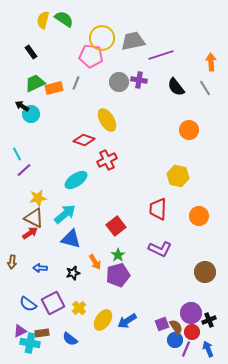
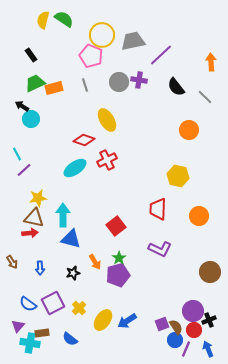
yellow circle at (102, 38): moved 3 px up
black rectangle at (31, 52): moved 3 px down
purple line at (161, 55): rotated 25 degrees counterclockwise
pink pentagon at (91, 56): rotated 15 degrees clockwise
gray line at (76, 83): moved 9 px right, 2 px down; rotated 40 degrees counterclockwise
gray line at (205, 88): moved 9 px down; rotated 14 degrees counterclockwise
cyan circle at (31, 114): moved 5 px down
cyan ellipse at (76, 180): moved 1 px left, 12 px up
cyan arrow at (65, 214): moved 2 px left, 1 px down; rotated 50 degrees counterclockwise
brown triangle at (34, 218): rotated 15 degrees counterclockwise
red arrow at (30, 233): rotated 28 degrees clockwise
green star at (118, 255): moved 1 px right, 3 px down
brown arrow at (12, 262): rotated 40 degrees counterclockwise
blue arrow at (40, 268): rotated 96 degrees counterclockwise
brown circle at (205, 272): moved 5 px right
purple circle at (191, 313): moved 2 px right, 2 px up
purple triangle at (20, 331): moved 2 px left, 5 px up; rotated 24 degrees counterclockwise
red circle at (192, 332): moved 2 px right, 2 px up
